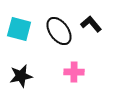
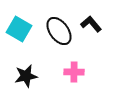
cyan square: rotated 15 degrees clockwise
black star: moved 5 px right
